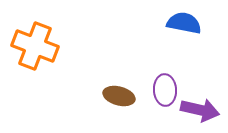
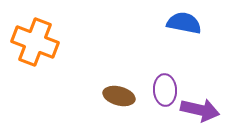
orange cross: moved 4 px up
